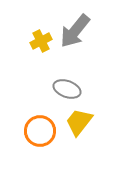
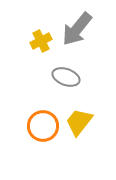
gray arrow: moved 2 px right, 2 px up
gray ellipse: moved 1 px left, 12 px up
orange circle: moved 3 px right, 5 px up
